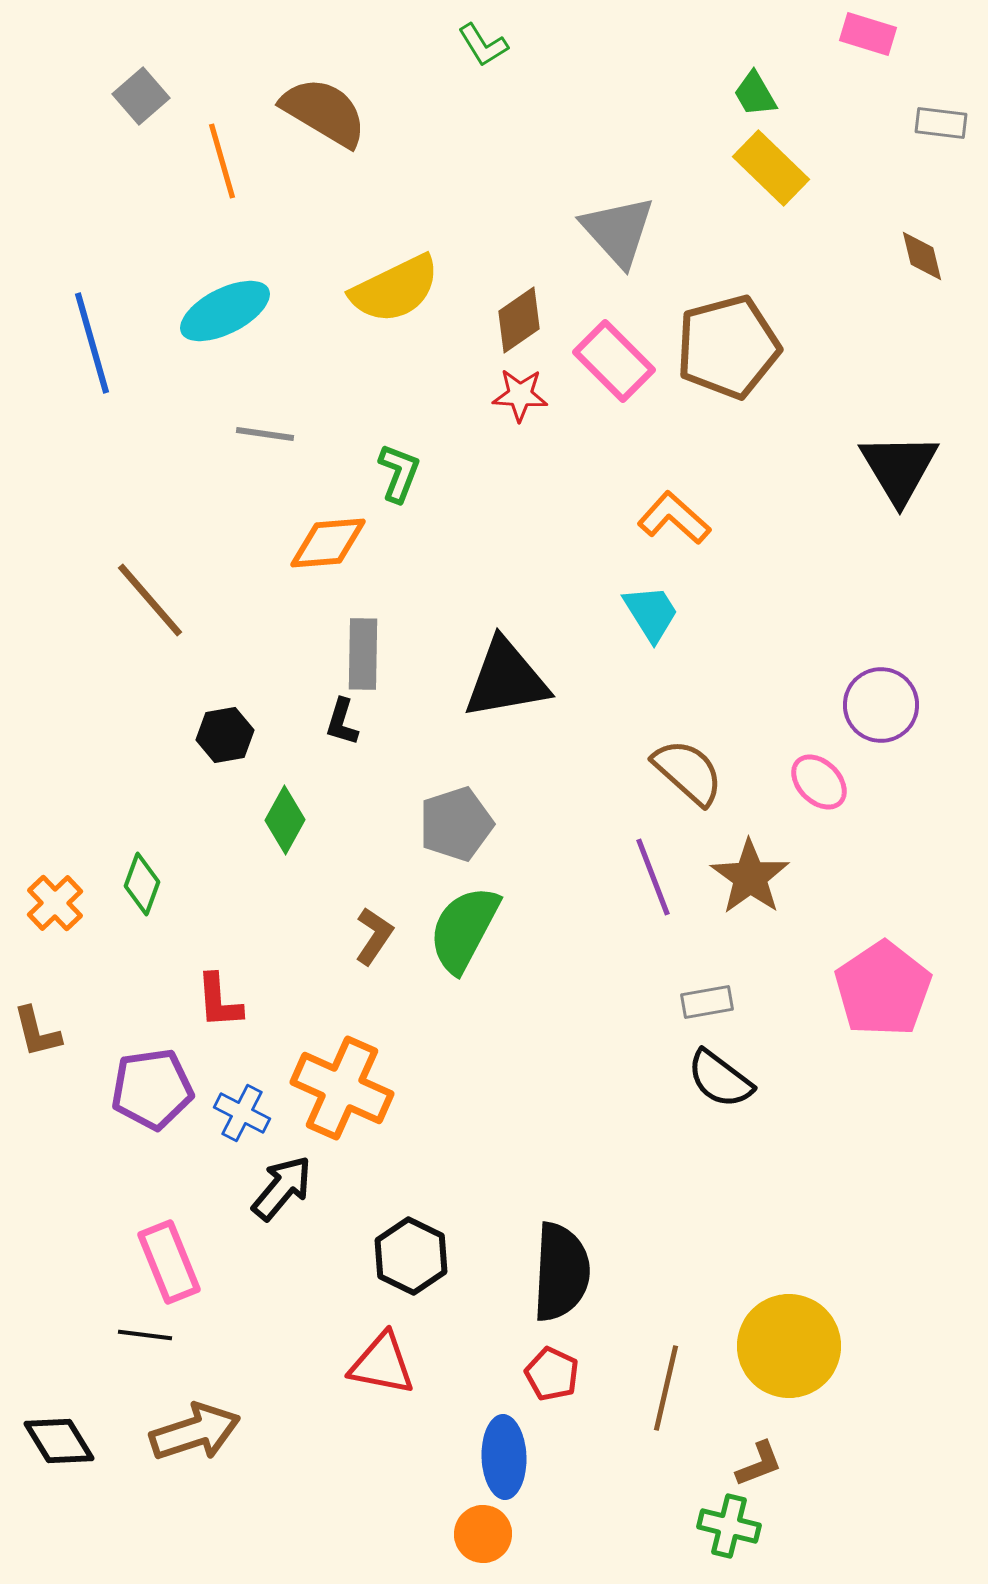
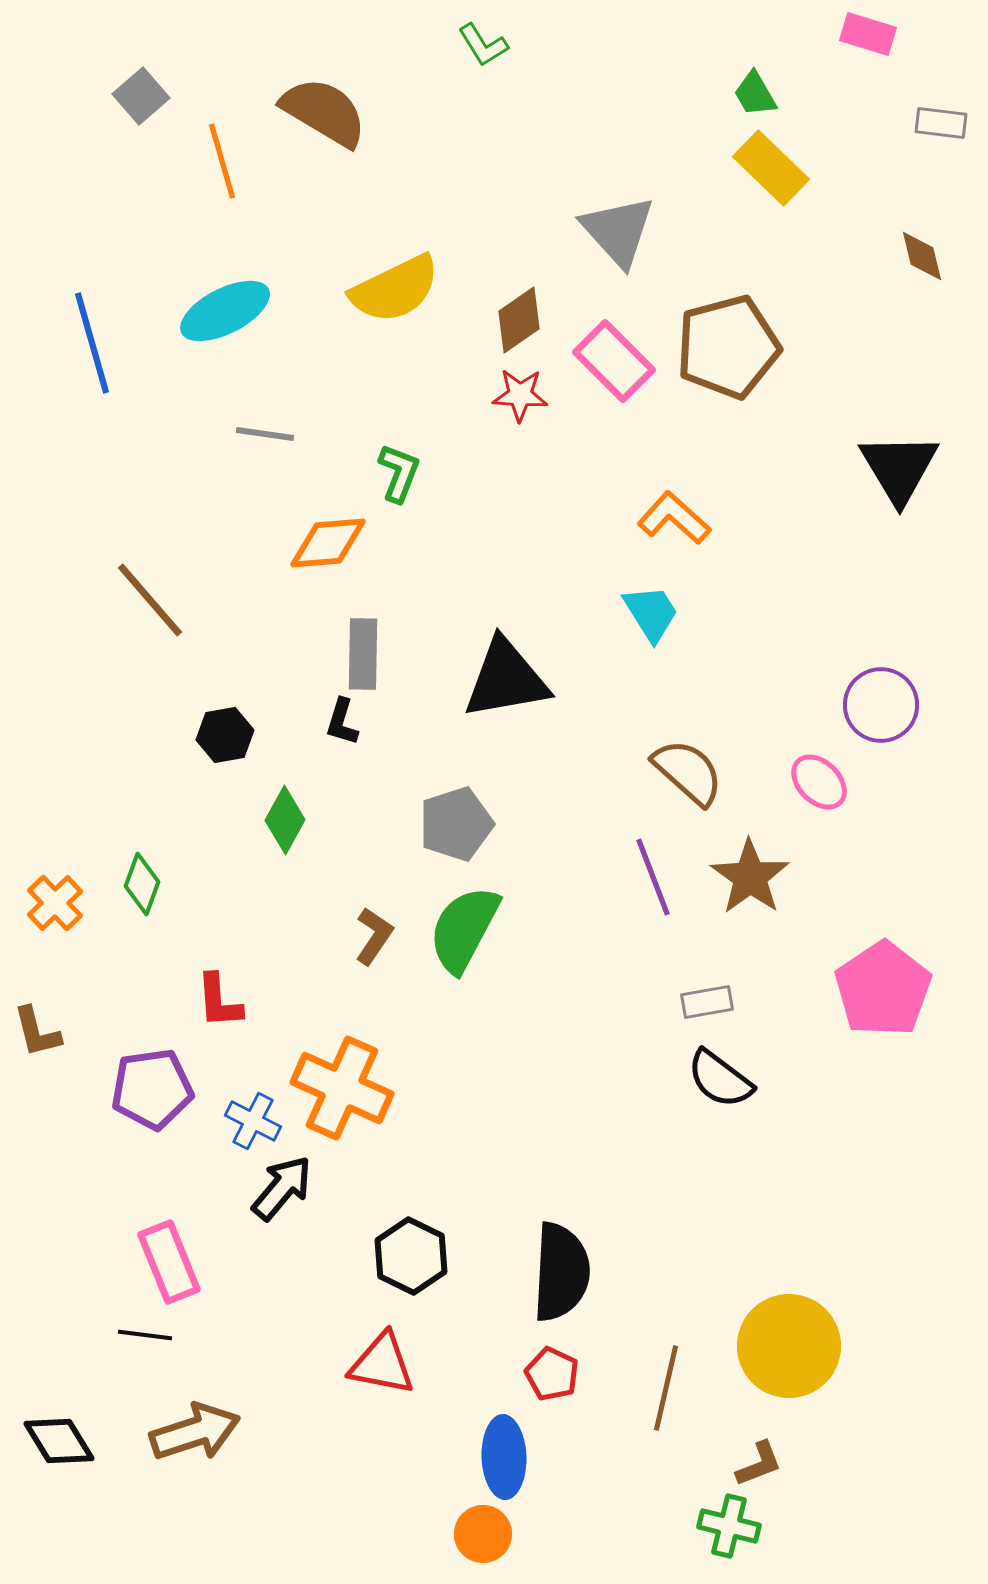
blue cross at (242, 1113): moved 11 px right, 8 px down
